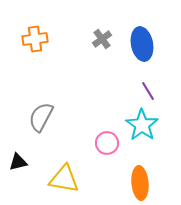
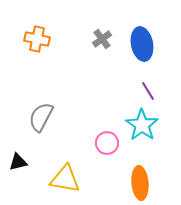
orange cross: moved 2 px right; rotated 20 degrees clockwise
yellow triangle: moved 1 px right
